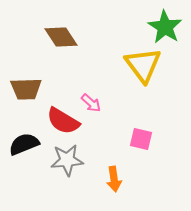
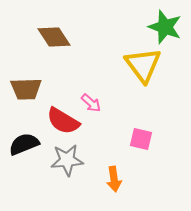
green star: rotated 12 degrees counterclockwise
brown diamond: moved 7 px left
